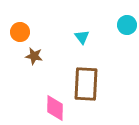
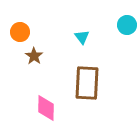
brown star: rotated 24 degrees clockwise
brown rectangle: moved 1 px right, 1 px up
pink diamond: moved 9 px left
